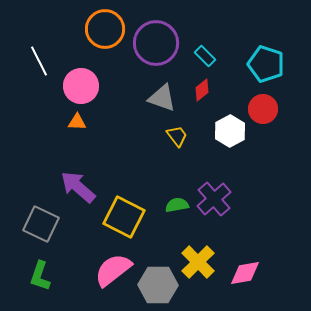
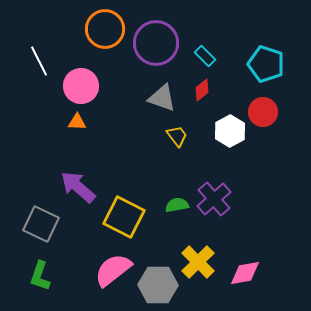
red circle: moved 3 px down
